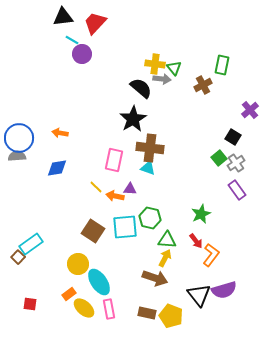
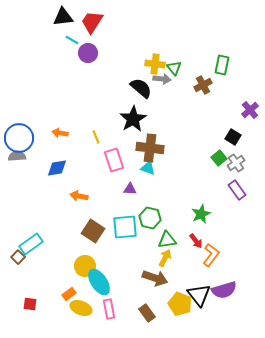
red trapezoid at (95, 23): moved 3 px left, 1 px up; rotated 10 degrees counterclockwise
purple circle at (82, 54): moved 6 px right, 1 px up
pink rectangle at (114, 160): rotated 30 degrees counterclockwise
yellow line at (96, 187): moved 50 px up; rotated 24 degrees clockwise
orange arrow at (115, 196): moved 36 px left
green triangle at (167, 240): rotated 12 degrees counterclockwise
yellow circle at (78, 264): moved 7 px right, 2 px down
yellow ellipse at (84, 308): moved 3 px left; rotated 20 degrees counterclockwise
brown rectangle at (147, 313): rotated 42 degrees clockwise
yellow pentagon at (171, 316): moved 9 px right, 12 px up
